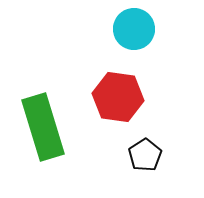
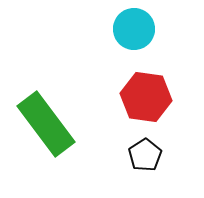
red hexagon: moved 28 px right
green rectangle: moved 3 px right, 3 px up; rotated 20 degrees counterclockwise
